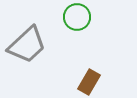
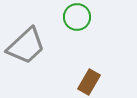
gray trapezoid: moved 1 px left, 1 px down
